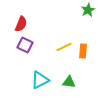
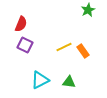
orange rectangle: rotated 40 degrees counterclockwise
